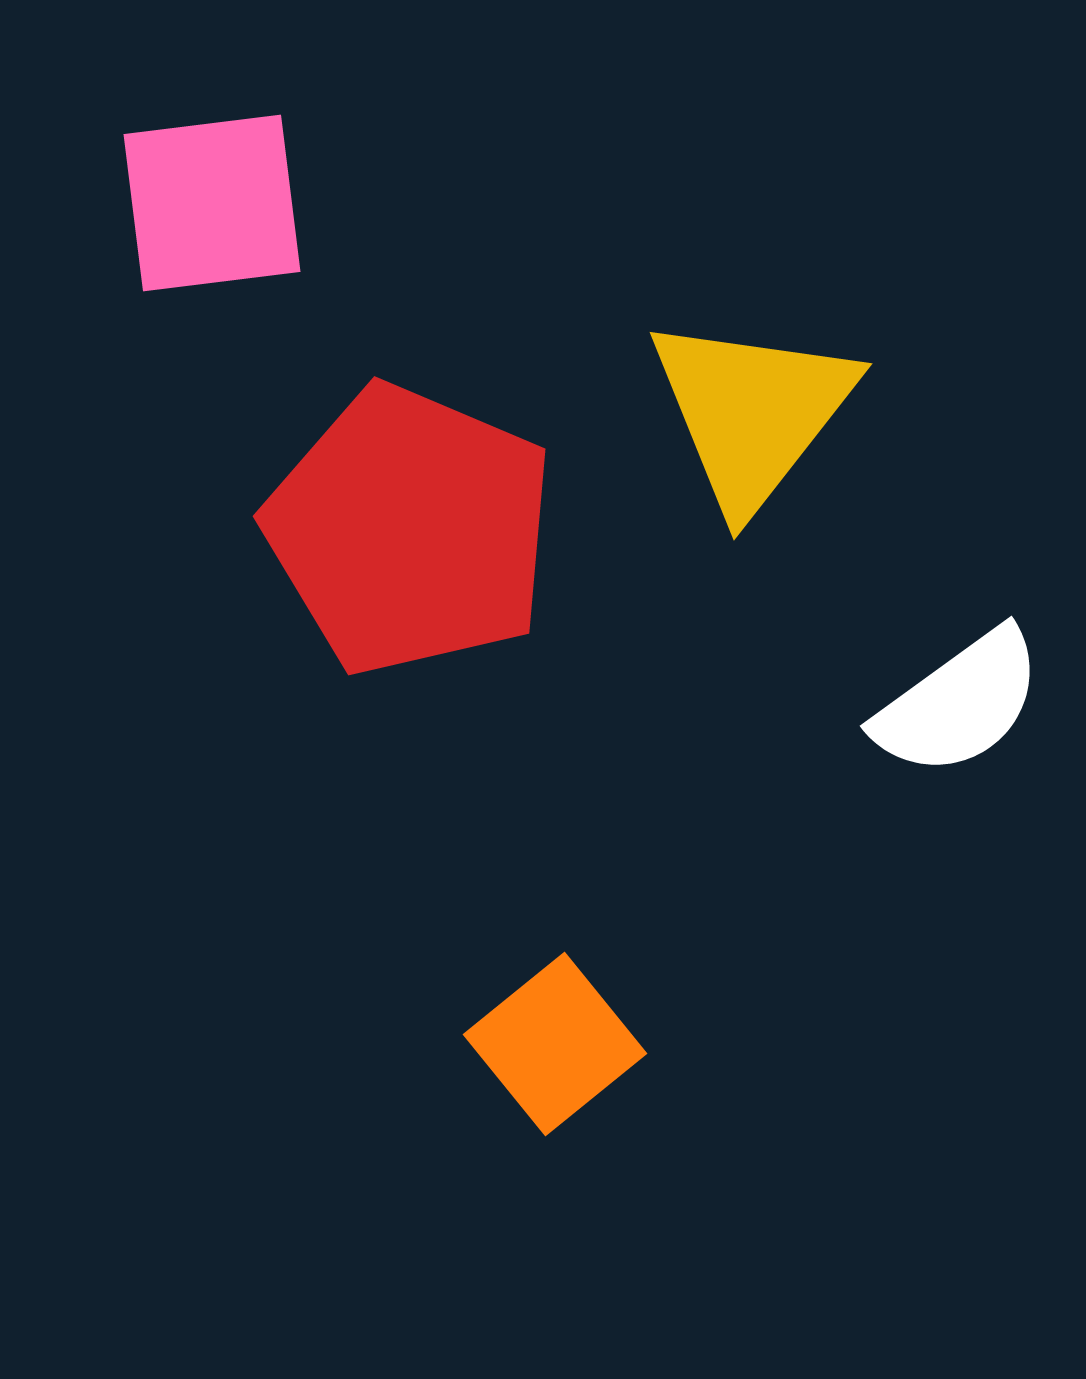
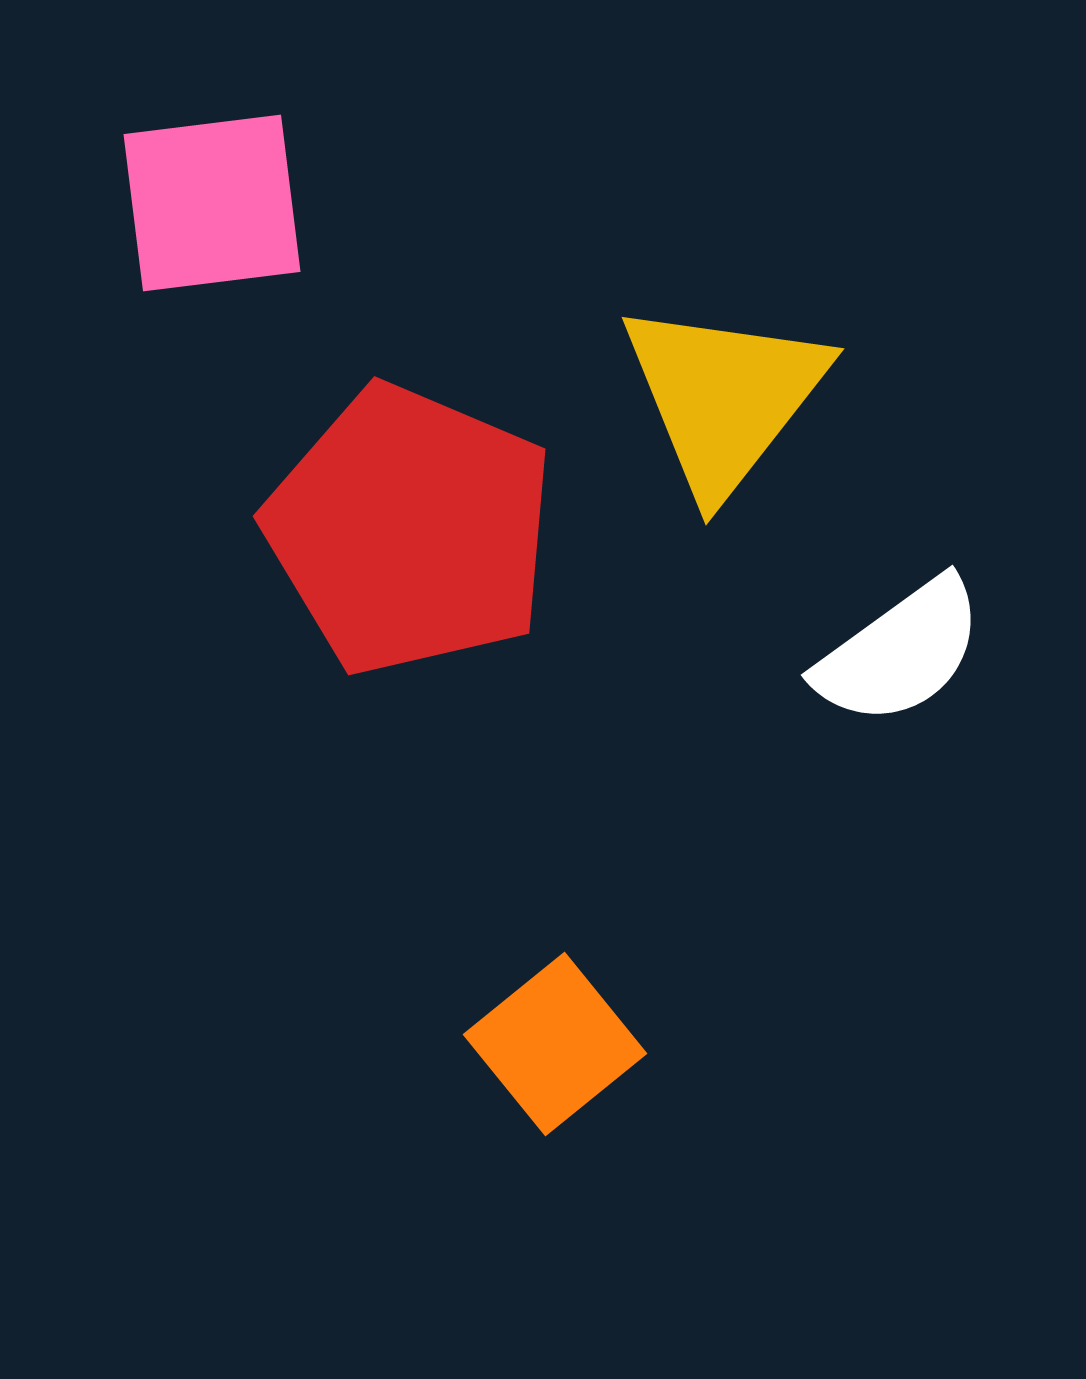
yellow triangle: moved 28 px left, 15 px up
white semicircle: moved 59 px left, 51 px up
